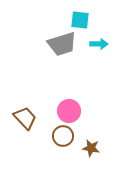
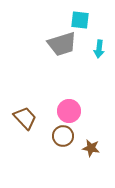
cyan arrow: moved 5 px down; rotated 96 degrees clockwise
